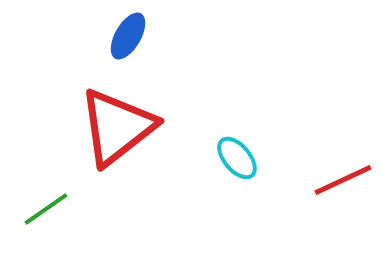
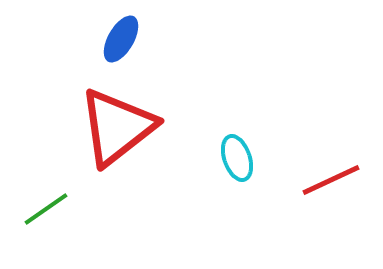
blue ellipse: moved 7 px left, 3 px down
cyan ellipse: rotated 21 degrees clockwise
red line: moved 12 px left
